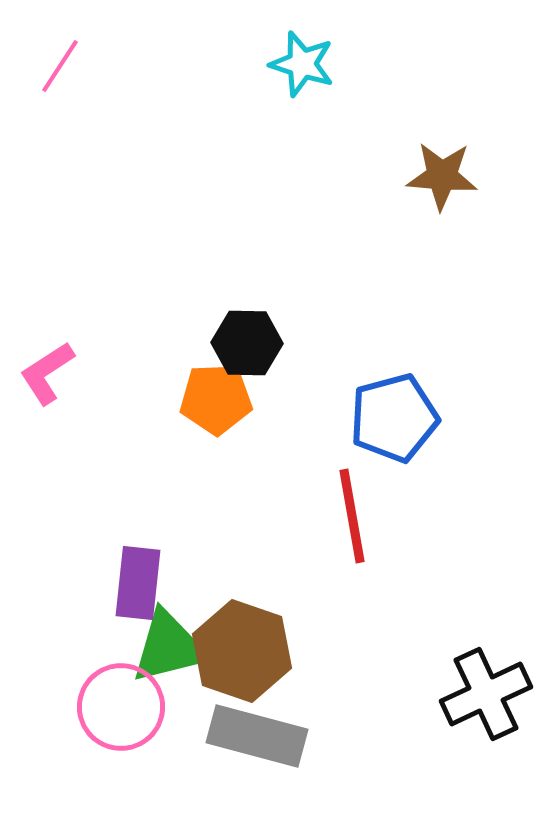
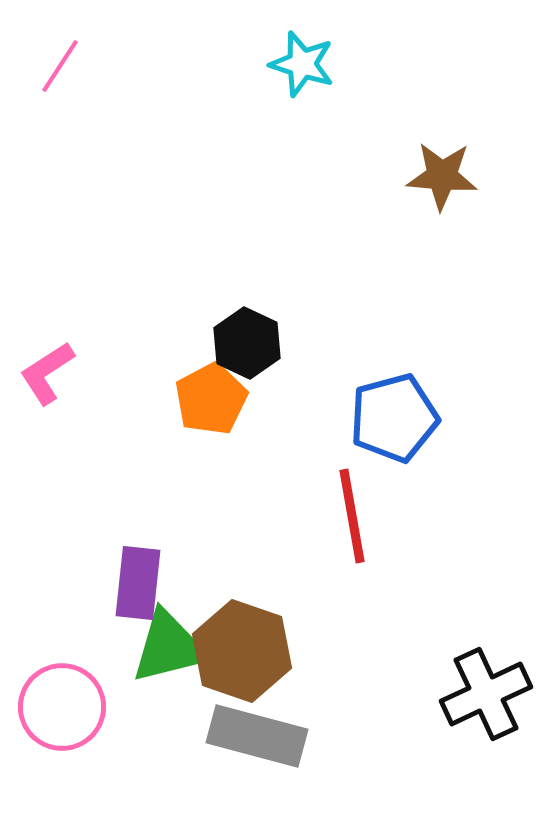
black hexagon: rotated 24 degrees clockwise
orange pentagon: moved 5 px left; rotated 26 degrees counterclockwise
pink circle: moved 59 px left
